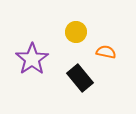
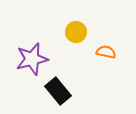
purple star: rotated 20 degrees clockwise
black rectangle: moved 22 px left, 13 px down
